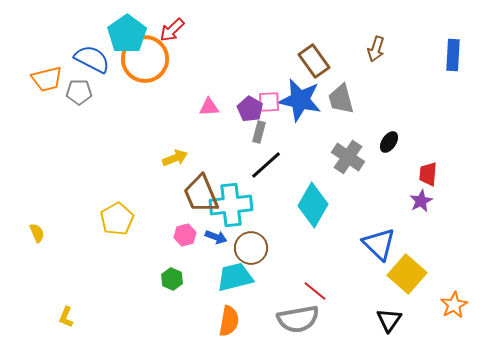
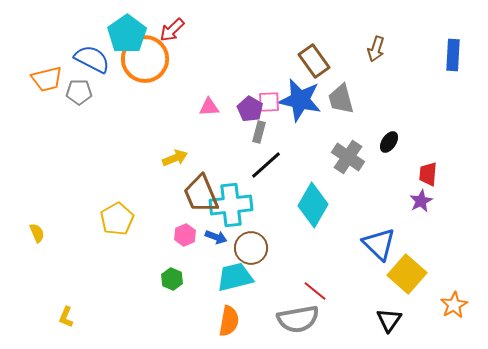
pink hexagon: rotated 10 degrees counterclockwise
